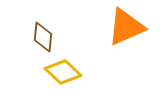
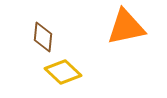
orange triangle: rotated 12 degrees clockwise
